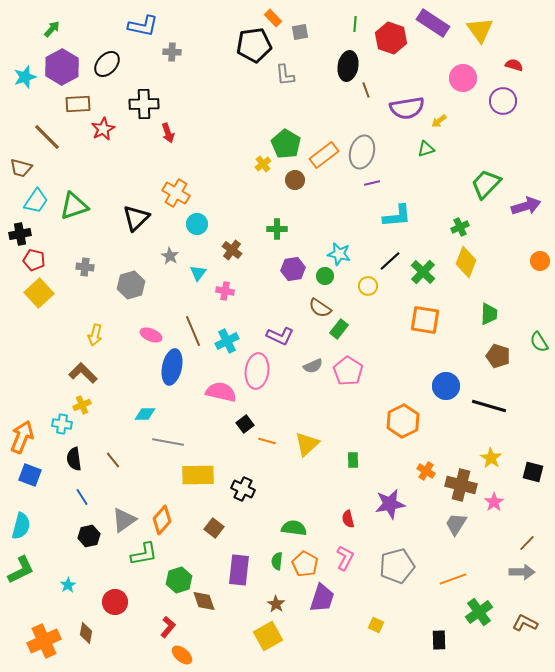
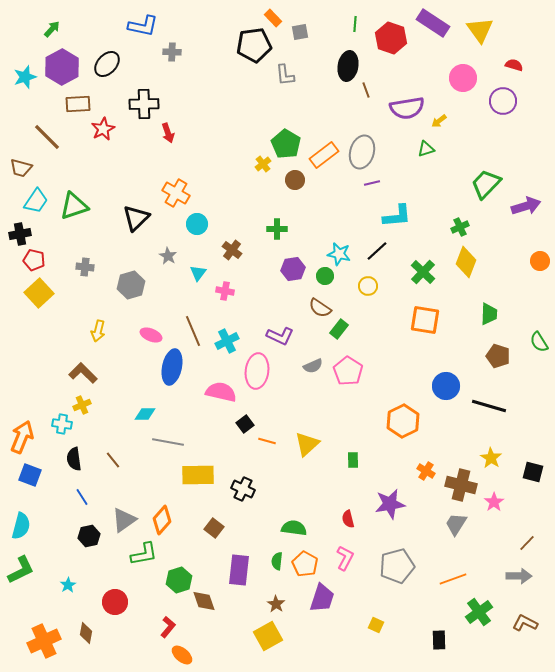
gray star at (170, 256): moved 2 px left
black line at (390, 261): moved 13 px left, 10 px up
yellow arrow at (95, 335): moved 3 px right, 4 px up
gray arrow at (522, 572): moved 3 px left, 4 px down
